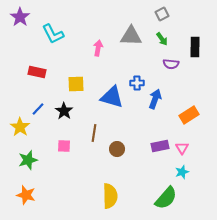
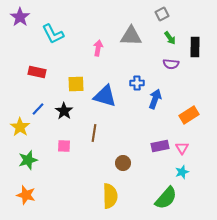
green arrow: moved 8 px right, 1 px up
blue triangle: moved 7 px left, 1 px up
brown circle: moved 6 px right, 14 px down
